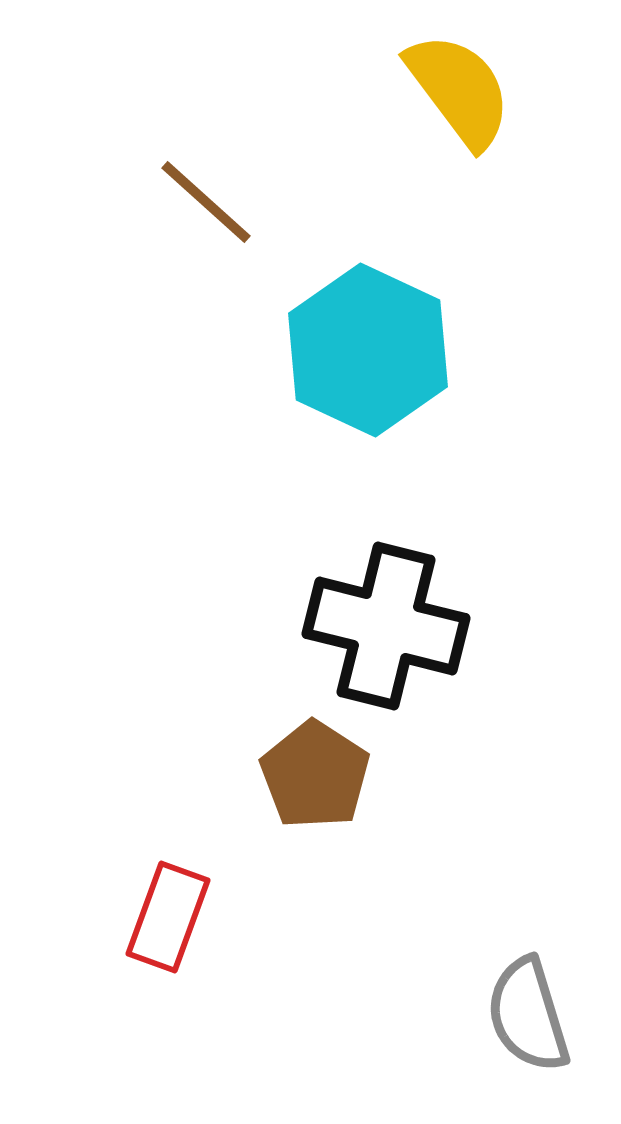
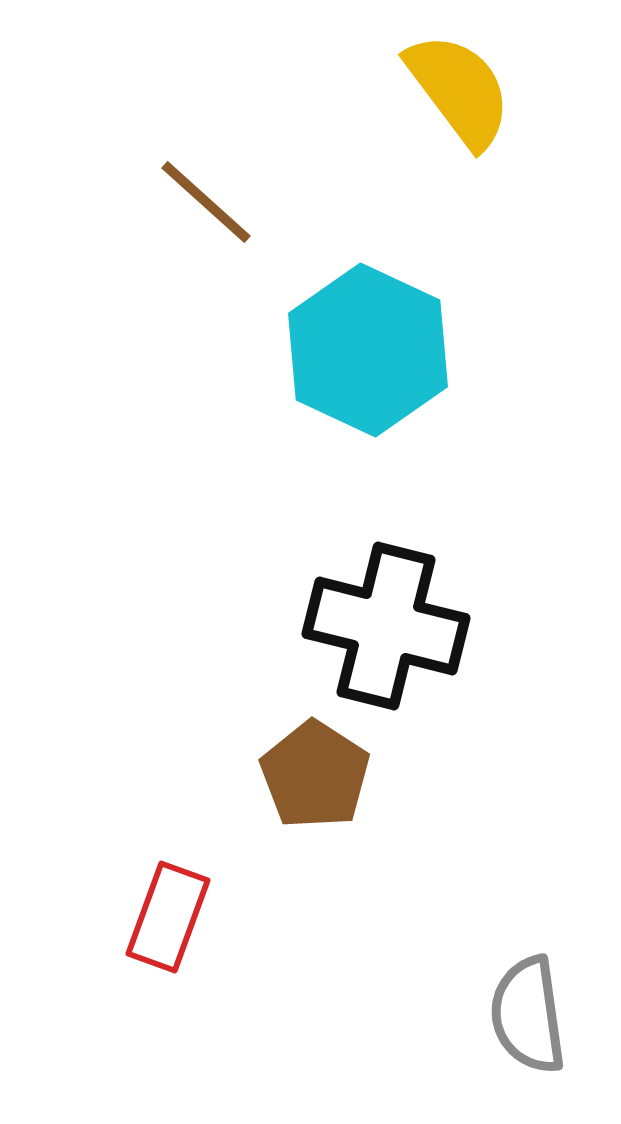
gray semicircle: rotated 9 degrees clockwise
